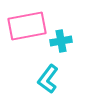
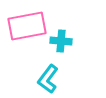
cyan cross: rotated 15 degrees clockwise
